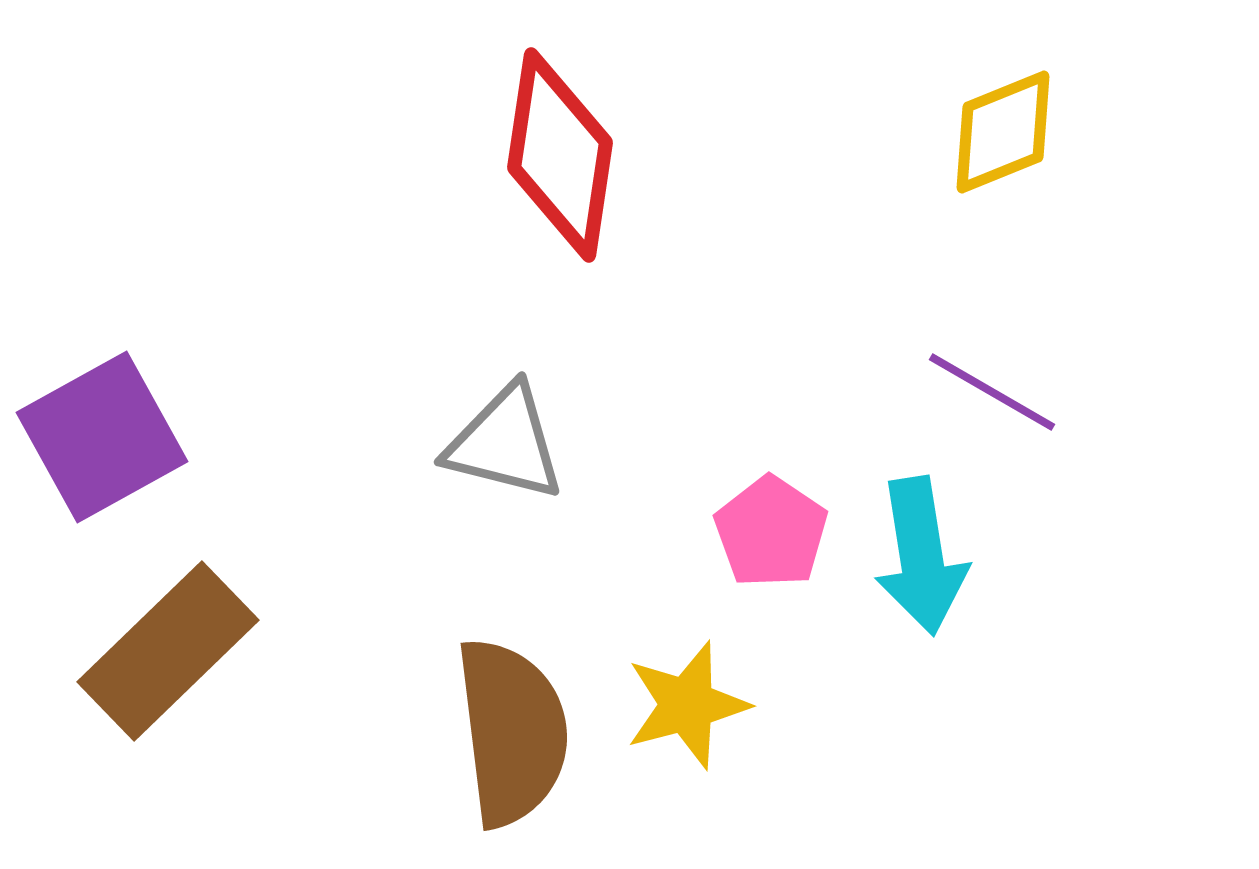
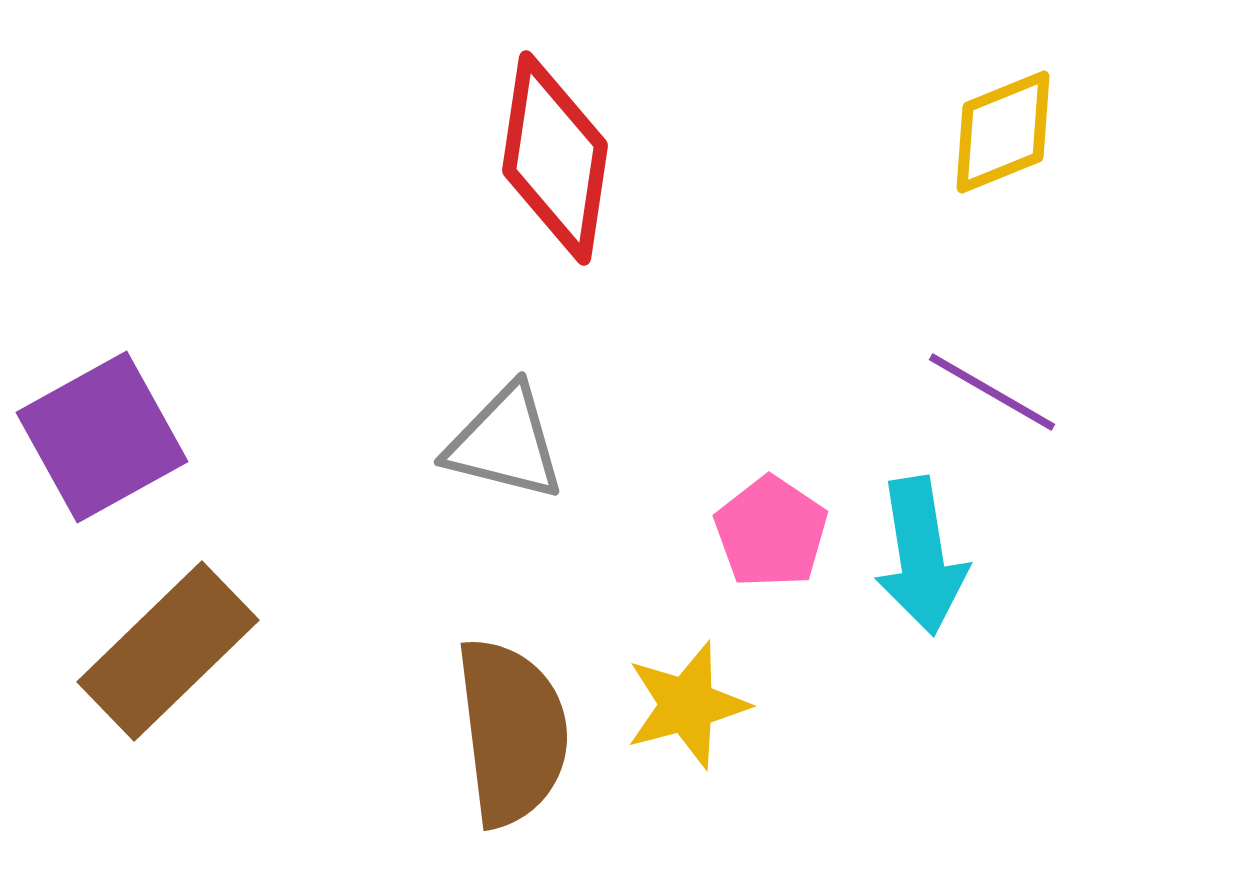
red diamond: moved 5 px left, 3 px down
